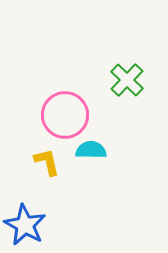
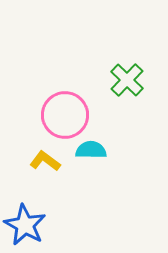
yellow L-shape: moved 2 px left, 1 px up; rotated 40 degrees counterclockwise
